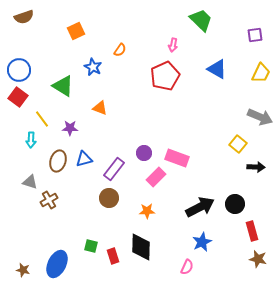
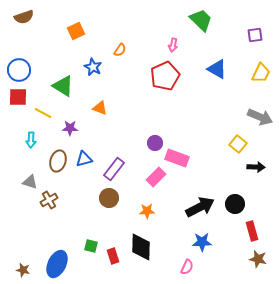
red square at (18, 97): rotated 36 degrees counterclockwise
yellow line at (42, 119): moved 1 px right, 6 px up; rotated 24 degrees counterclockwise
purple circle at (144, 153): moved 11 px right, 10 px up
blue star at (202, 242): rotated 24 degrees clockwise
